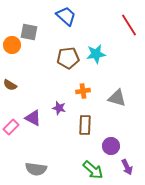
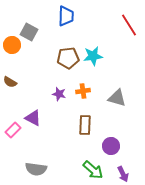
blue trapezoid: rotated 50 degrees clockwise
gray square: rotated 18 degrees clockwise
cyan star: moved 3 px left, 2 px down
brown semicircle: moved 3 px up
purple star: moved 14 px up
pink rectangle: moved 2 px right, 3 px down
purple arrow: moved 4 px left, 7 px down
